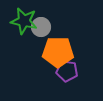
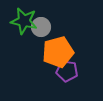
orange pentagon: rotated 16 degrees counterclockwise
